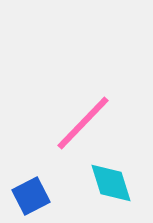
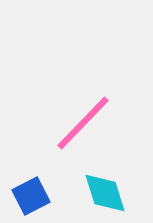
cyan diamond: moved 6 px left, 10 px down
